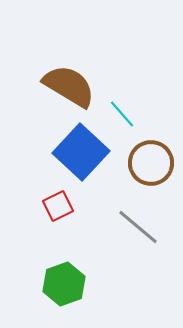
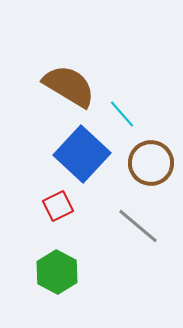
blue square: moved 1 px right, 2 px down
gray line: moved 1 px up
green hexagon: moved 7 px left, 12 px up; rotated 12 degrees counterclockwise
